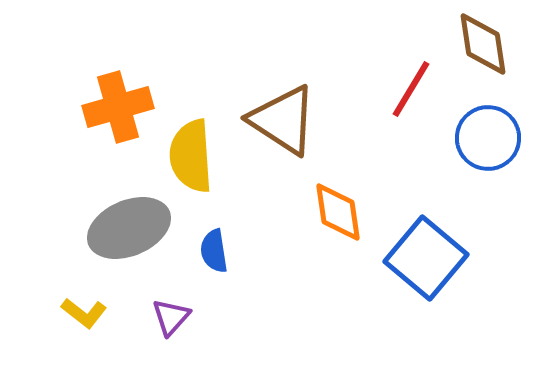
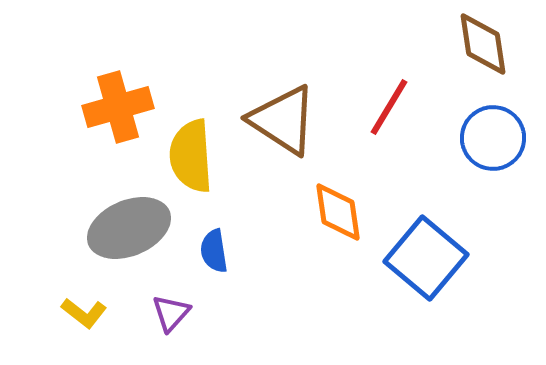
red line: moved 22 px left, 18 px down
blue circle: moved 5 px right
purple triangle: moved 4 px up
